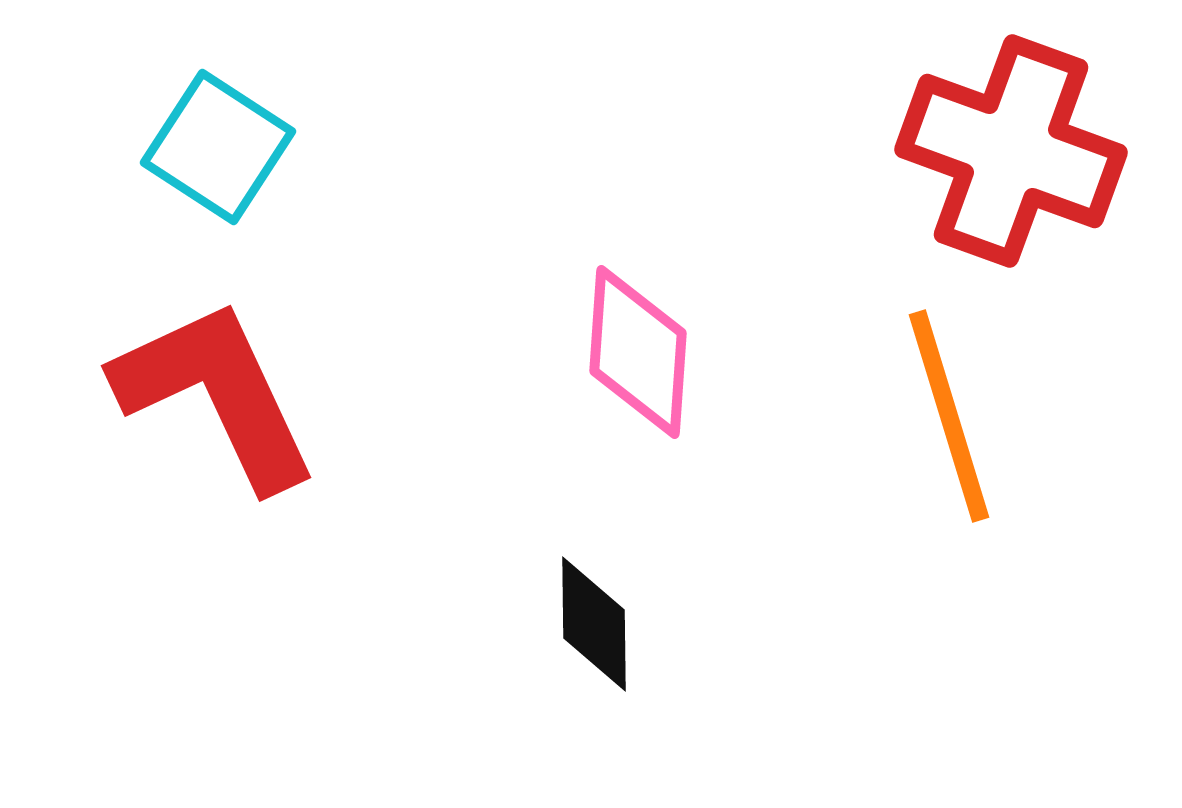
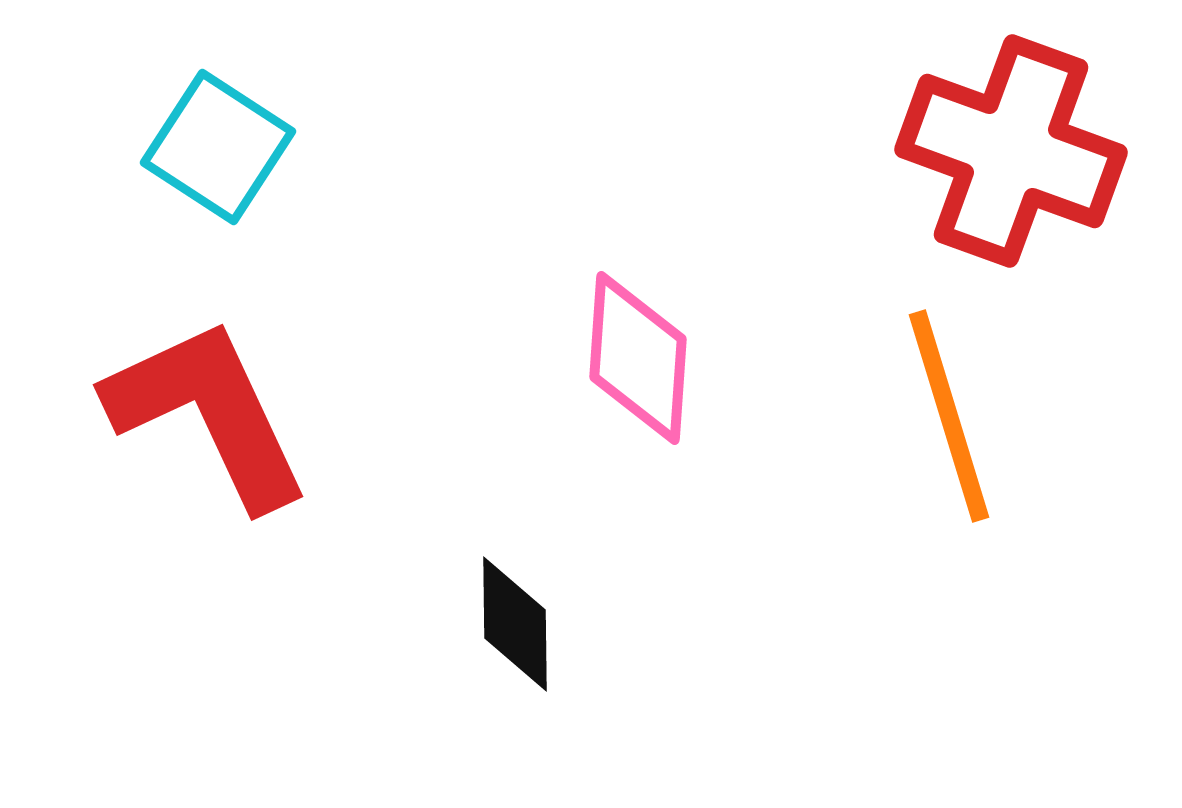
pink diamond: moved 6 px down
red L-shape: moved 8 px left, 19 px down
black diamond: moved 79 px left
